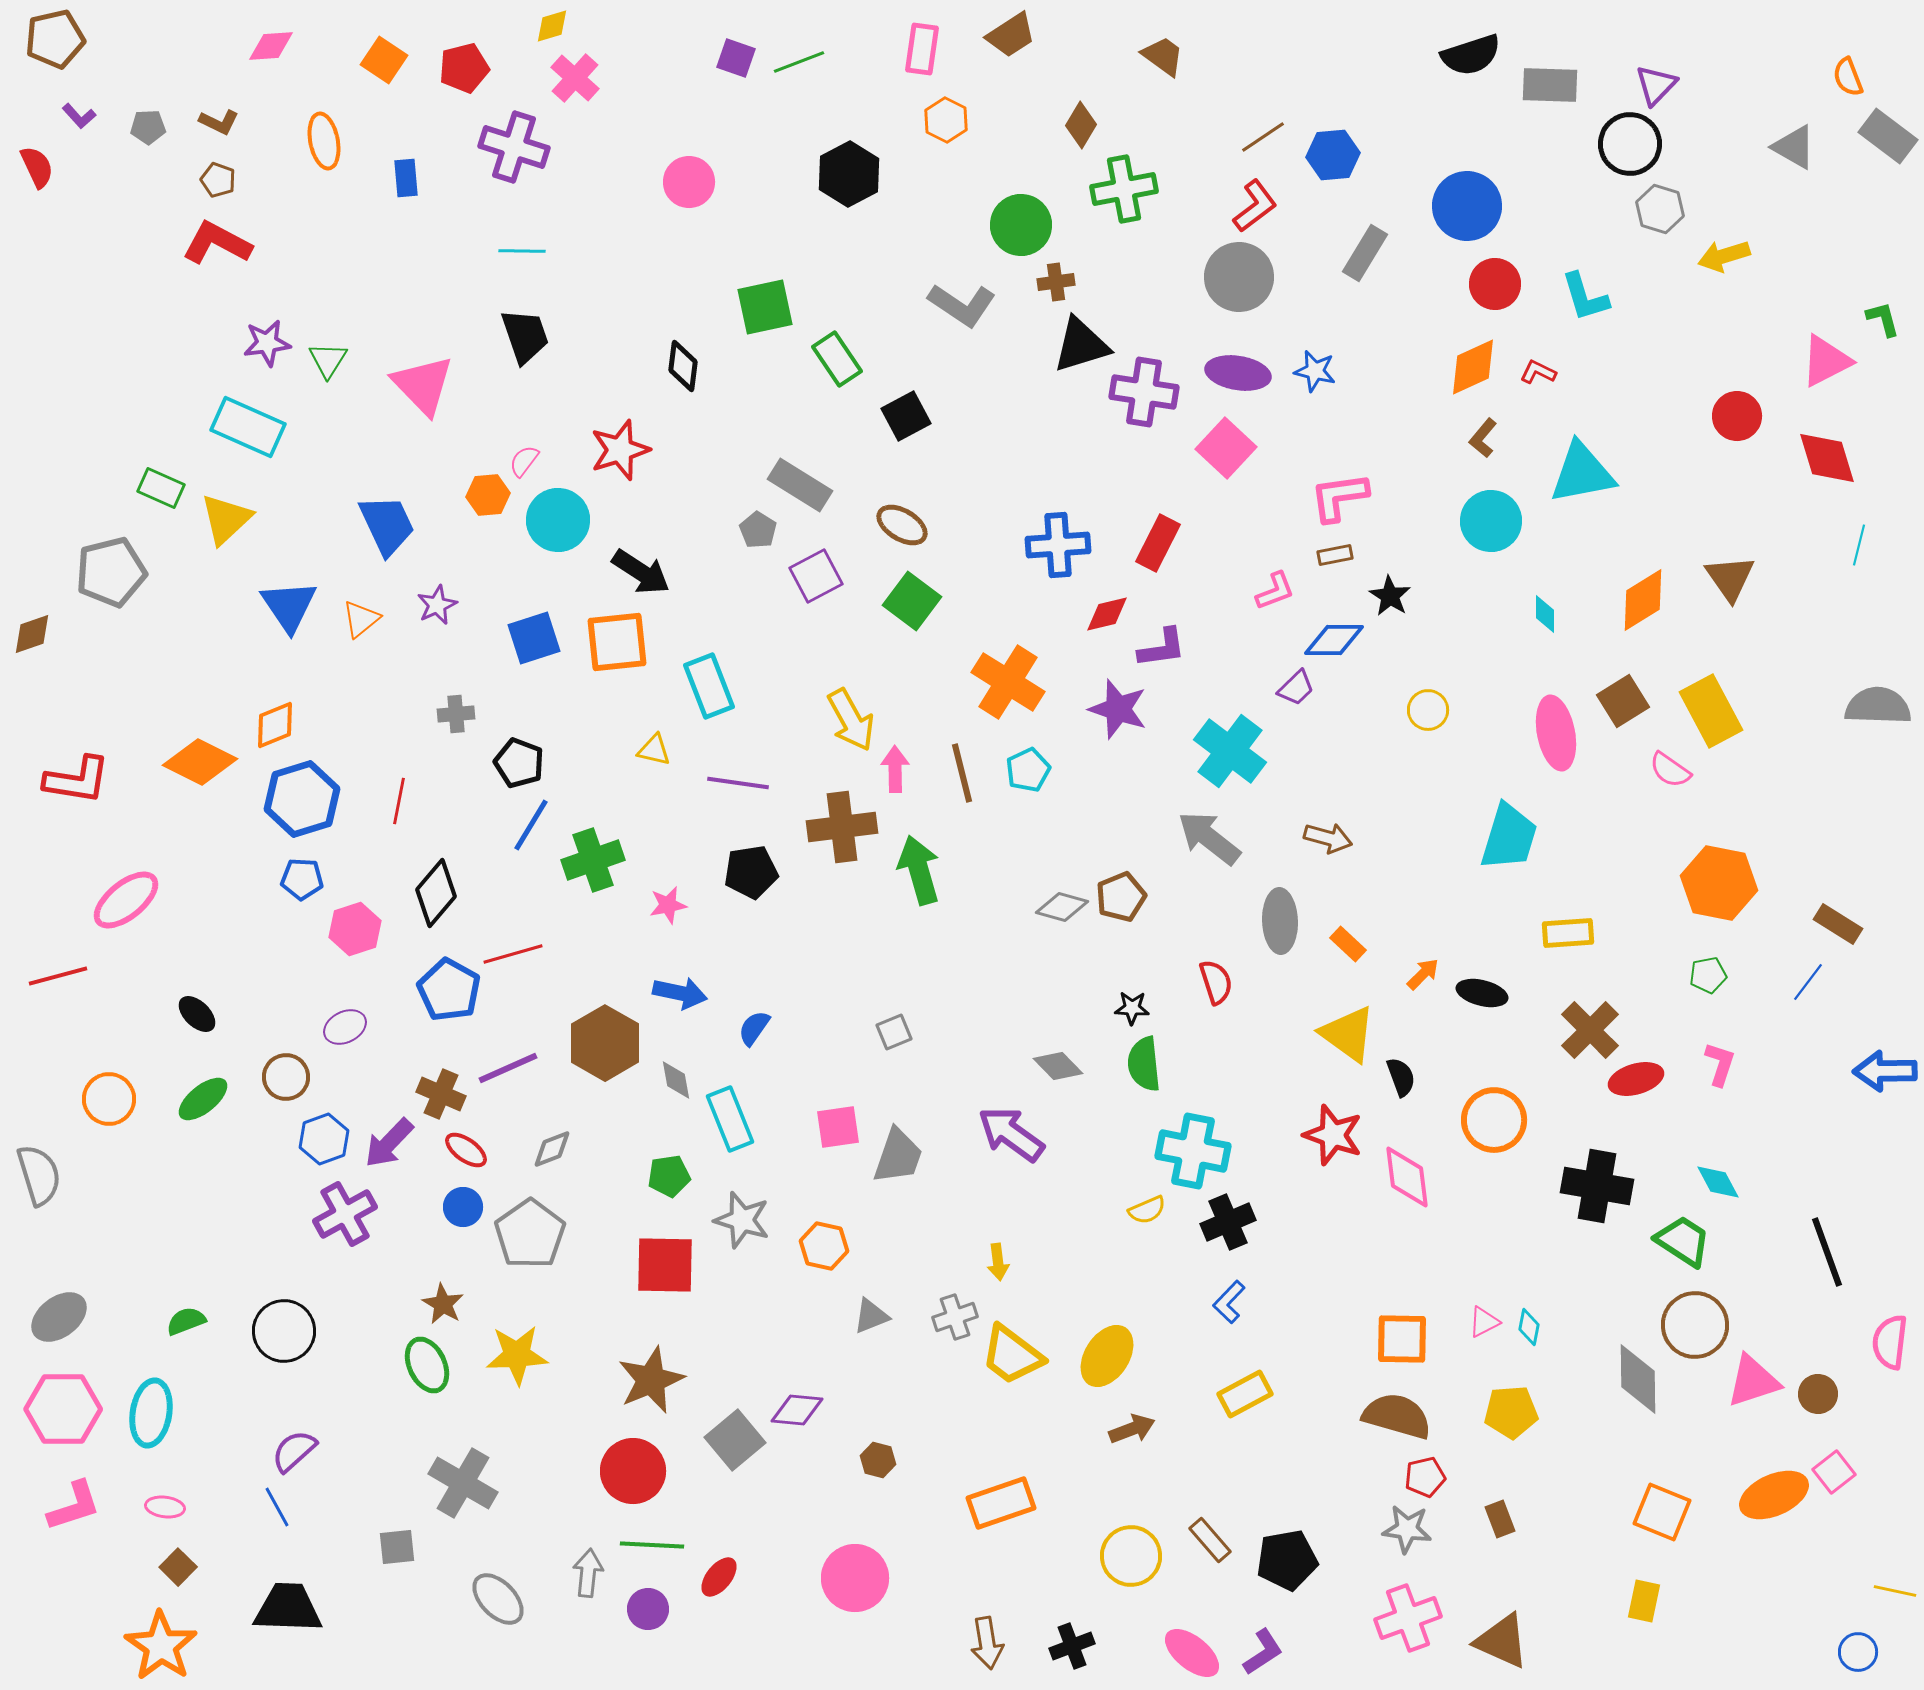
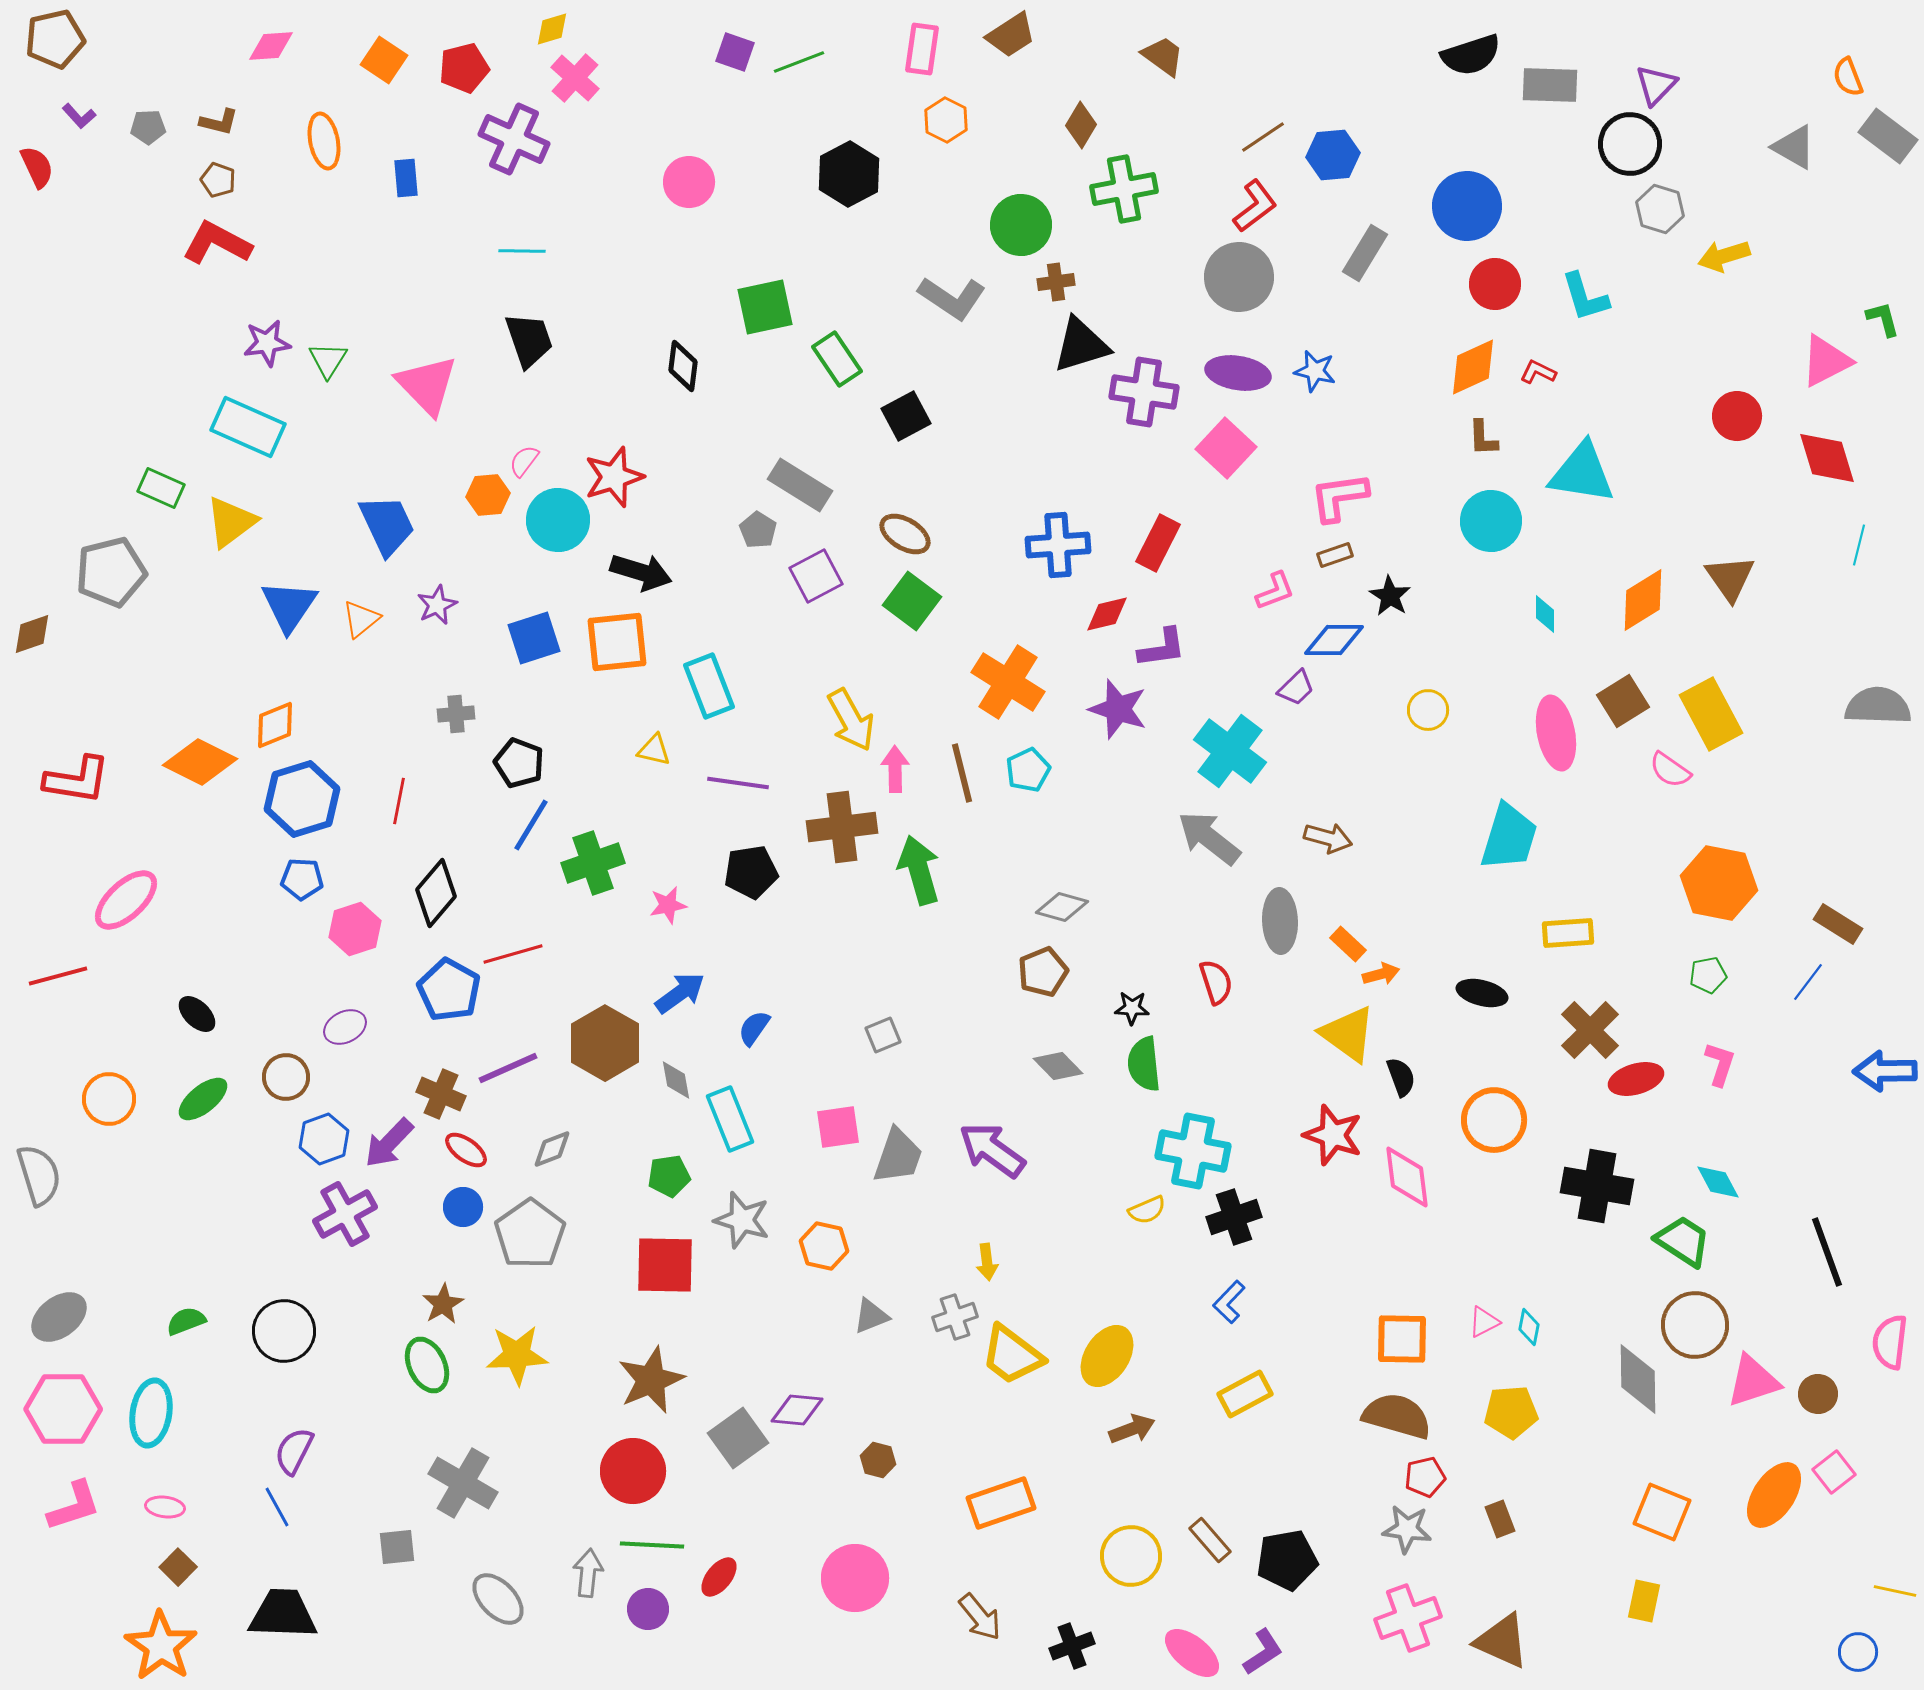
yellow diamond at (552, 26): moved 3 px down
purple square at (736, 58): moved 1 px left, 6 px up
brown L-shape at (219, 122): rotated 12 degrees counterclockwise
purple cross at (514, 147): moved 8 px up; rotated 6 degrees clockwise
gray L-shape at (962, 305): moved 10 px left, 7 px up
black trapezoid at (525, 336): moved 4 px right, 4 px down
pink triangle at (423, 385): moved 4 px right
brown L-shape at (1483, 438): rotated 42 degrees counterclockwise
red star at (620, 450): moved 6 px left, 27 px down
cyan triangle at (1582, 473): rotated 20 degrees clockwise
yellow triangle at (226, 519): moved 5 px right, 3 px down; rotated 6 degrees clockwise
brown ellipse at (902, 525): moved 3 px right, 9 px down
brown rectangle at (1335, 555): rotated 8 degrees counterclockwise
black arrow at (641, 572): rotated 16 degrees counterclockwise
blue triangle at (289, 606): rotated 8 degrees clockwise
yellow rectangle at (1711, 711): moved 3 px down
green cross at (593, 860): moved 3 px down
brown pentagon at (1121, 897): moved 78 px left, 75 px down
pink ellipse at (126, 900): rotated 4 degrees counterclockwise
orange arrow at (1423, 974): moved 42 px left; rotated 30 degrees clockwise
blue arrow at (680, 993): rotated 48 degrees counterclockwise
gray square at (894, 1032): moved 11 px left, 3 px down
purple arrow at (1011, 1134): moved 19 px left, 16 px down
black cross at (1228, 1222): moved 6 px right, 5 px up; rotated 4 degrees clockwise
yellow arrow at (998, 1262): moved 11 px left
brown star at (443, 1304): rotated 12 degrees clockwise
gray square at (735, 1440): moved 3 px right, 2 px up; rotated 4 degrees clockwise
purple semicircle at (294, 1451): rotated 21 degrees counterclockwise
orange ellipse at (1774, 1495): rotated 32 degrees counterclockwise
black trapezoid at (288, 1608): moved 5 px left, 6 px down
brown arrow at (987, 1643): moved 7 px left, 26 px up; rotated 30 degrees counterclockwise
